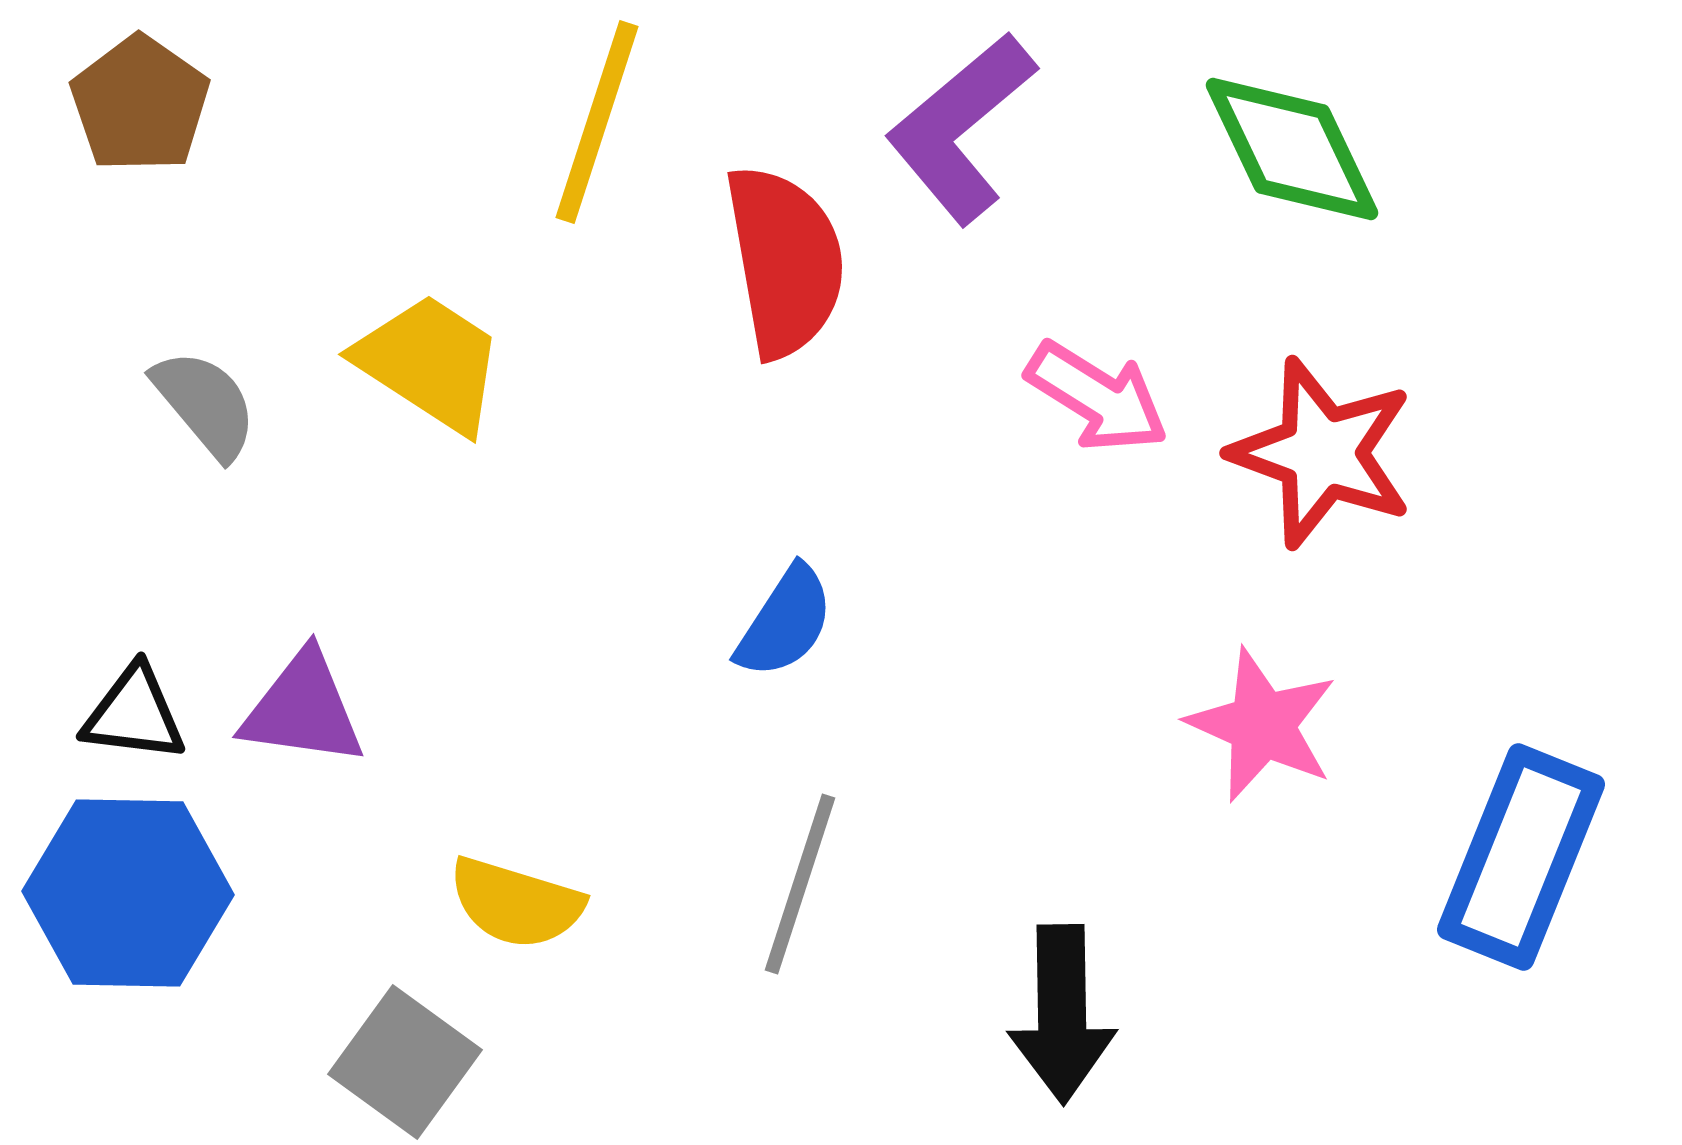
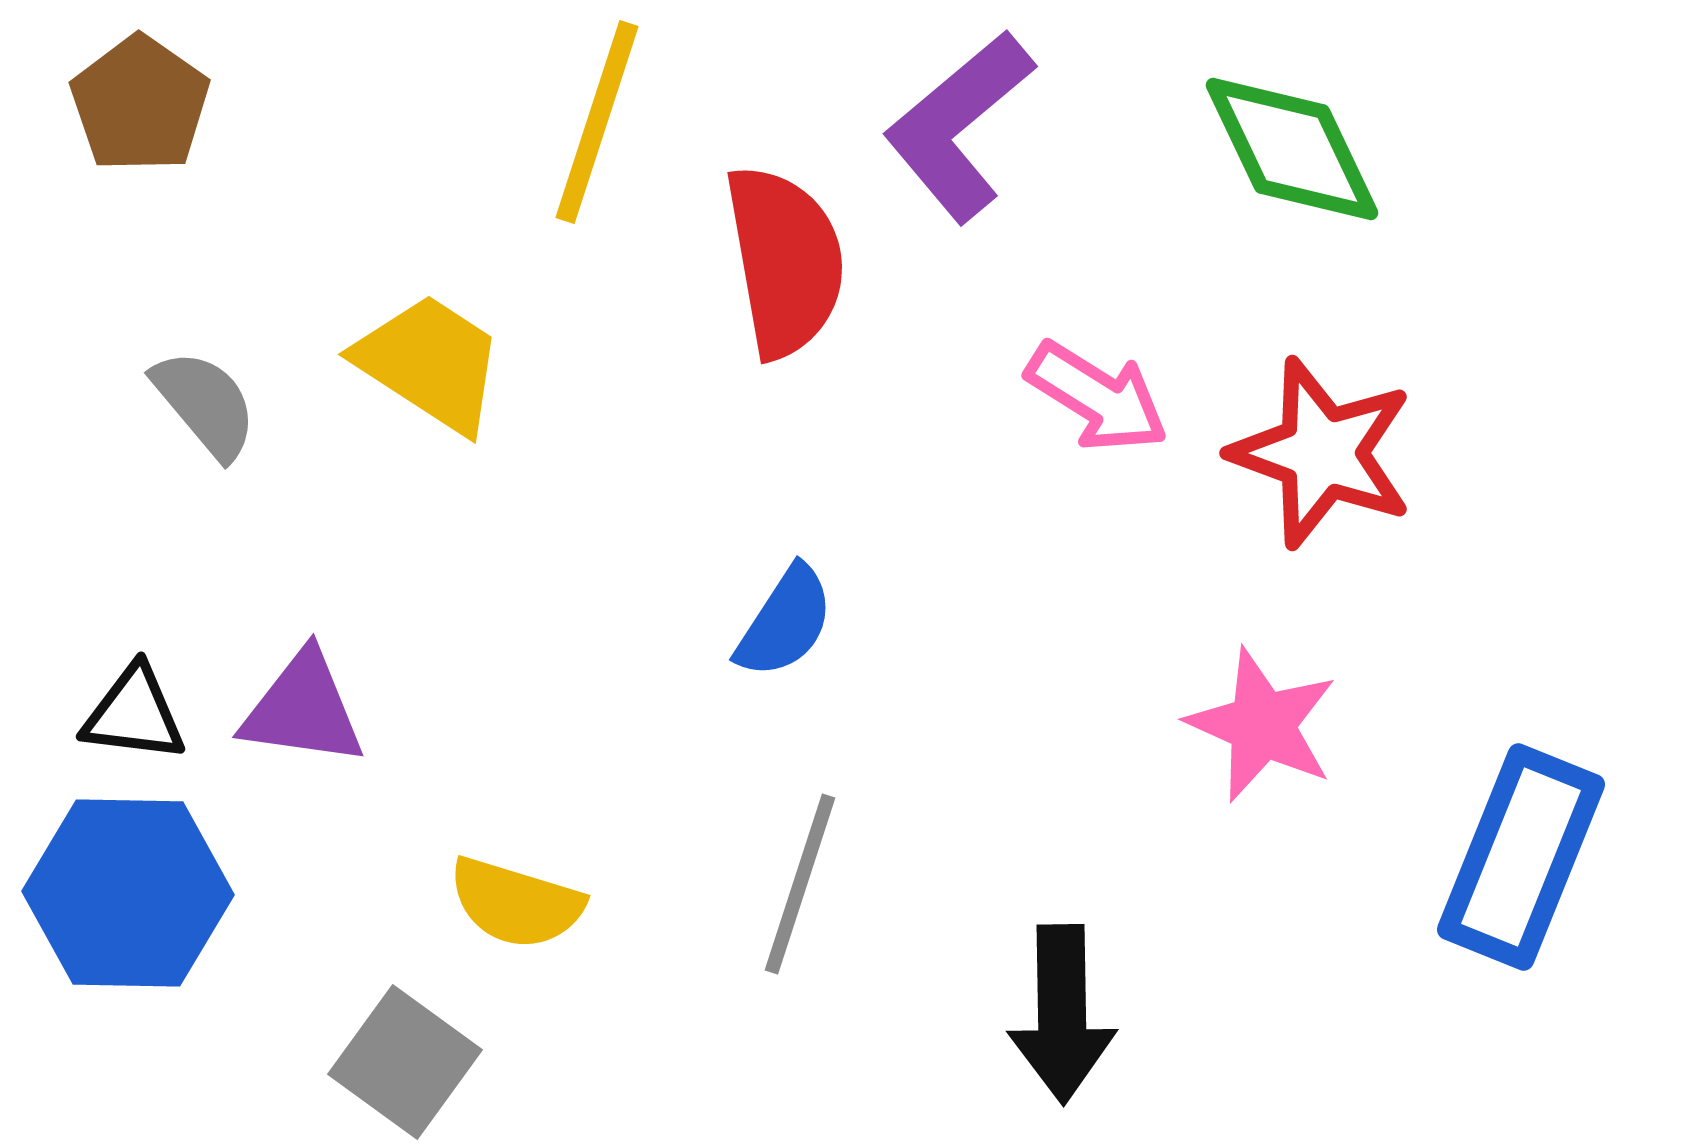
purple L-shape: moved 2 px left, 2 px up
